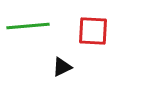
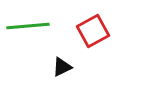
red square: rotated 32 degrees counterclockwise
